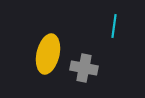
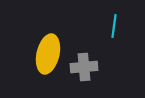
gray cross: moved 1 px up; rotated 16 degrees counterclockwise
